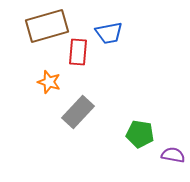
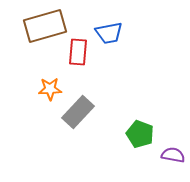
brown rectangle: moved 2 px left
orange star: moved 1 px right, 7 px down; rotated 20 degrees counterclockwise
green pentagon: rotated 12 degrees clockwise
